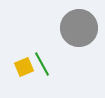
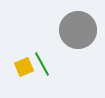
gray circle: moved 1 px left, 2 px down
